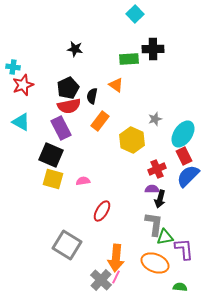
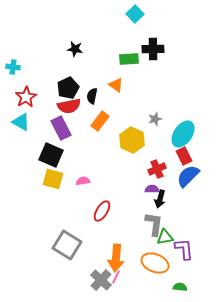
red star: moved 3 px right, 12 px down; rotated 10 degrees counterclockwise
